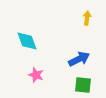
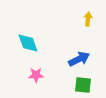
yellow arrow: moved 1 px right, 1 px down
cyan diamond: moved 1 px right, 2 px down
pink star: rotated 21 degrees counterclockwise
